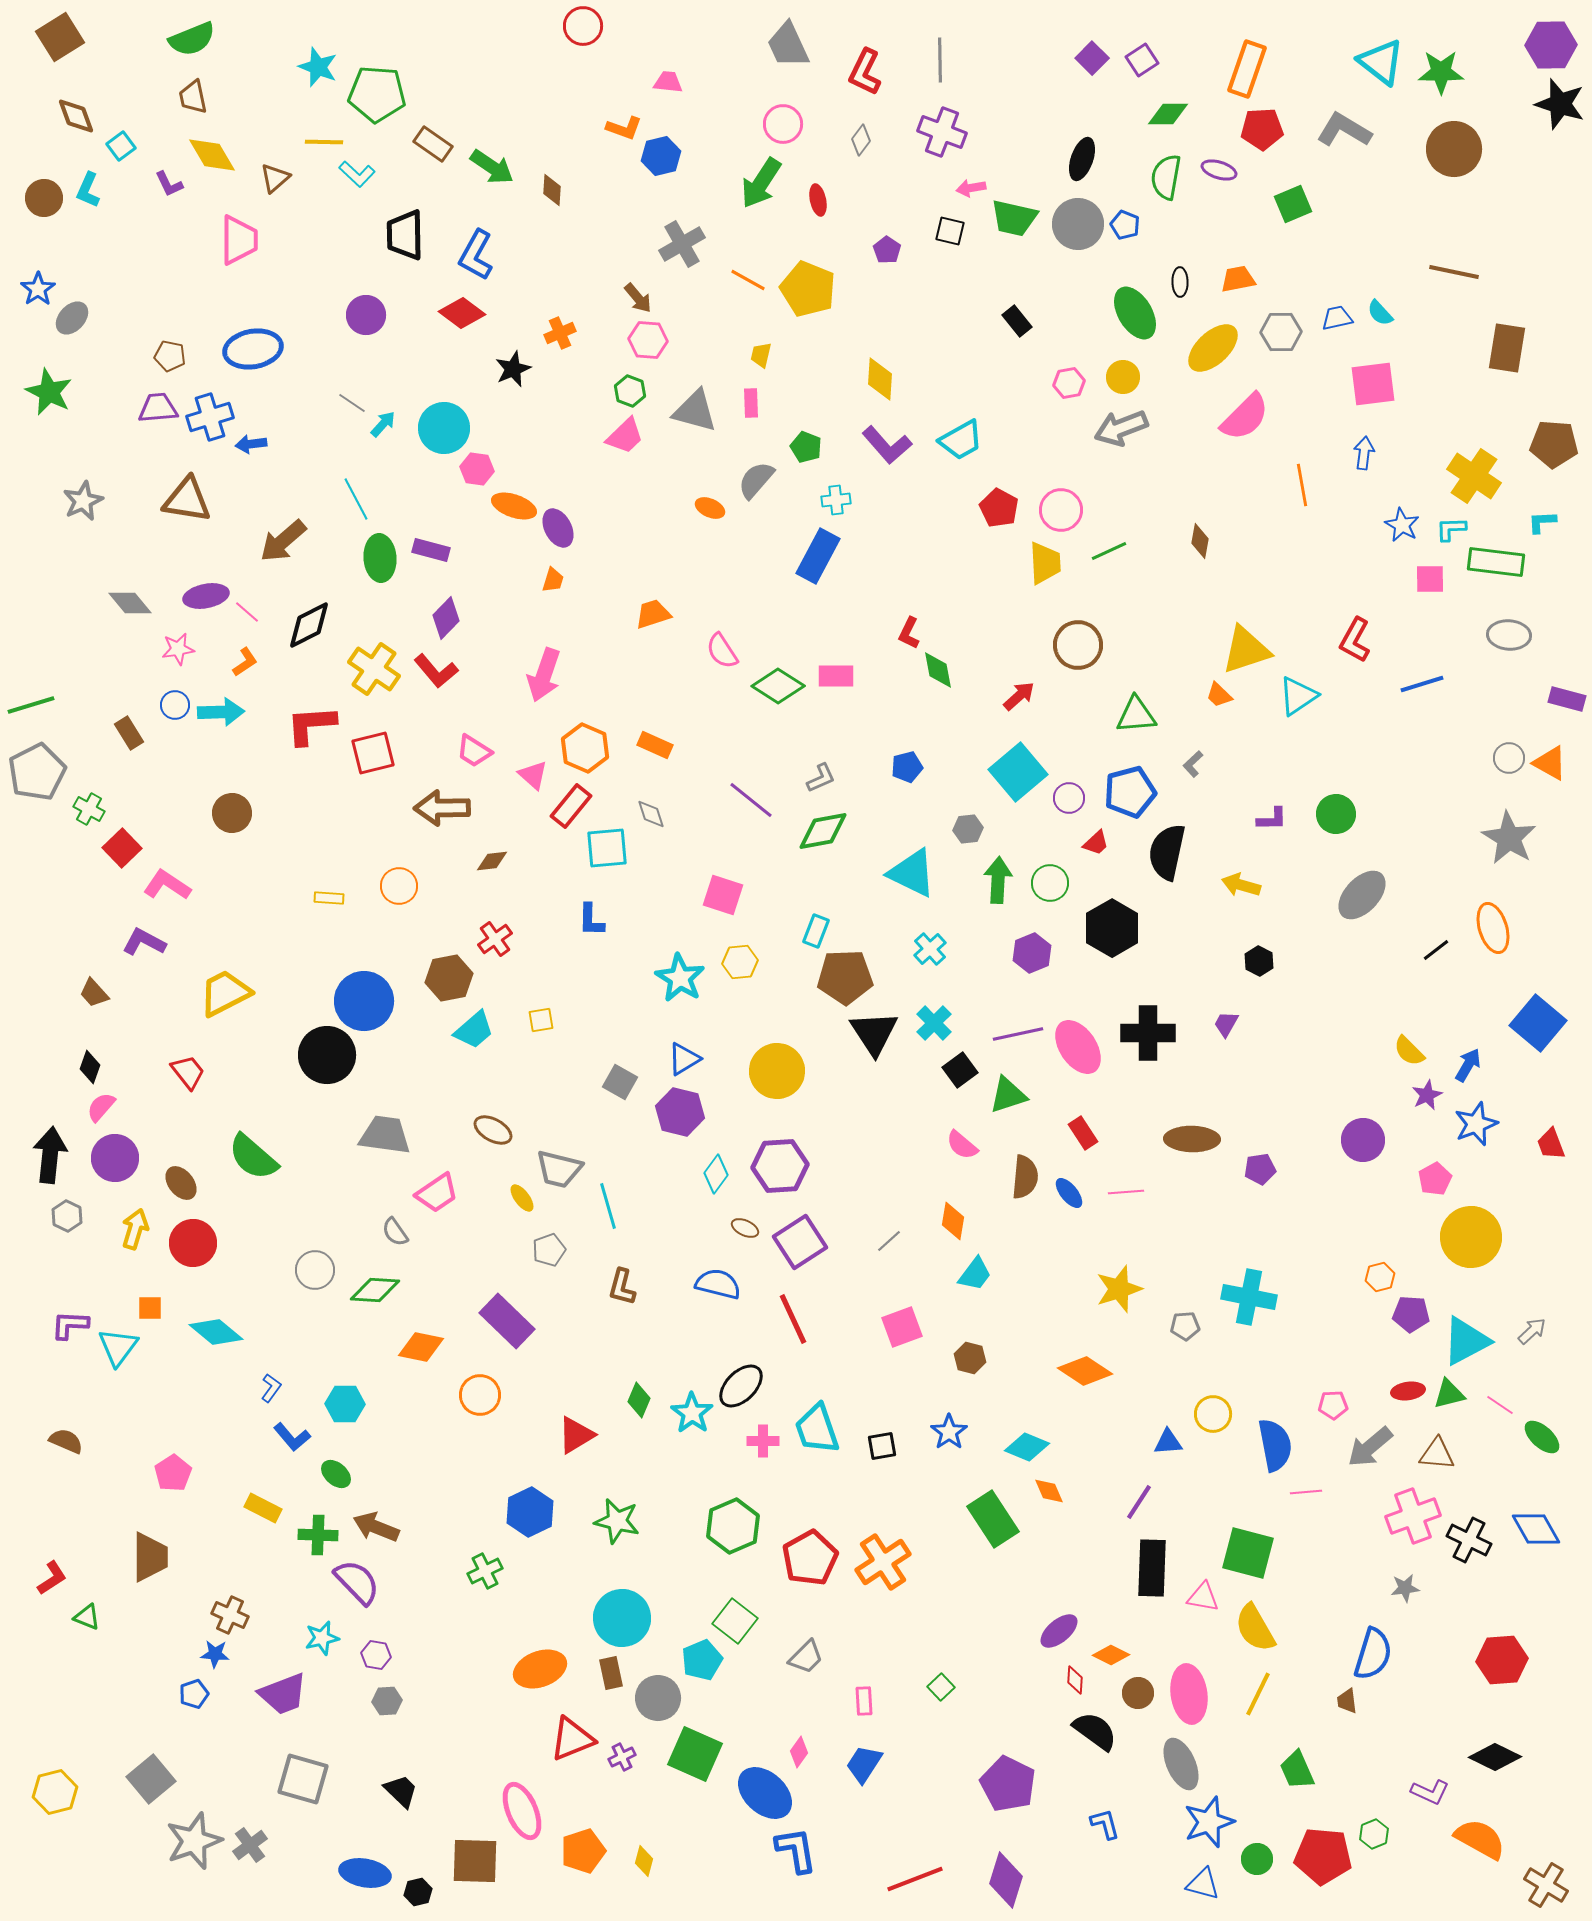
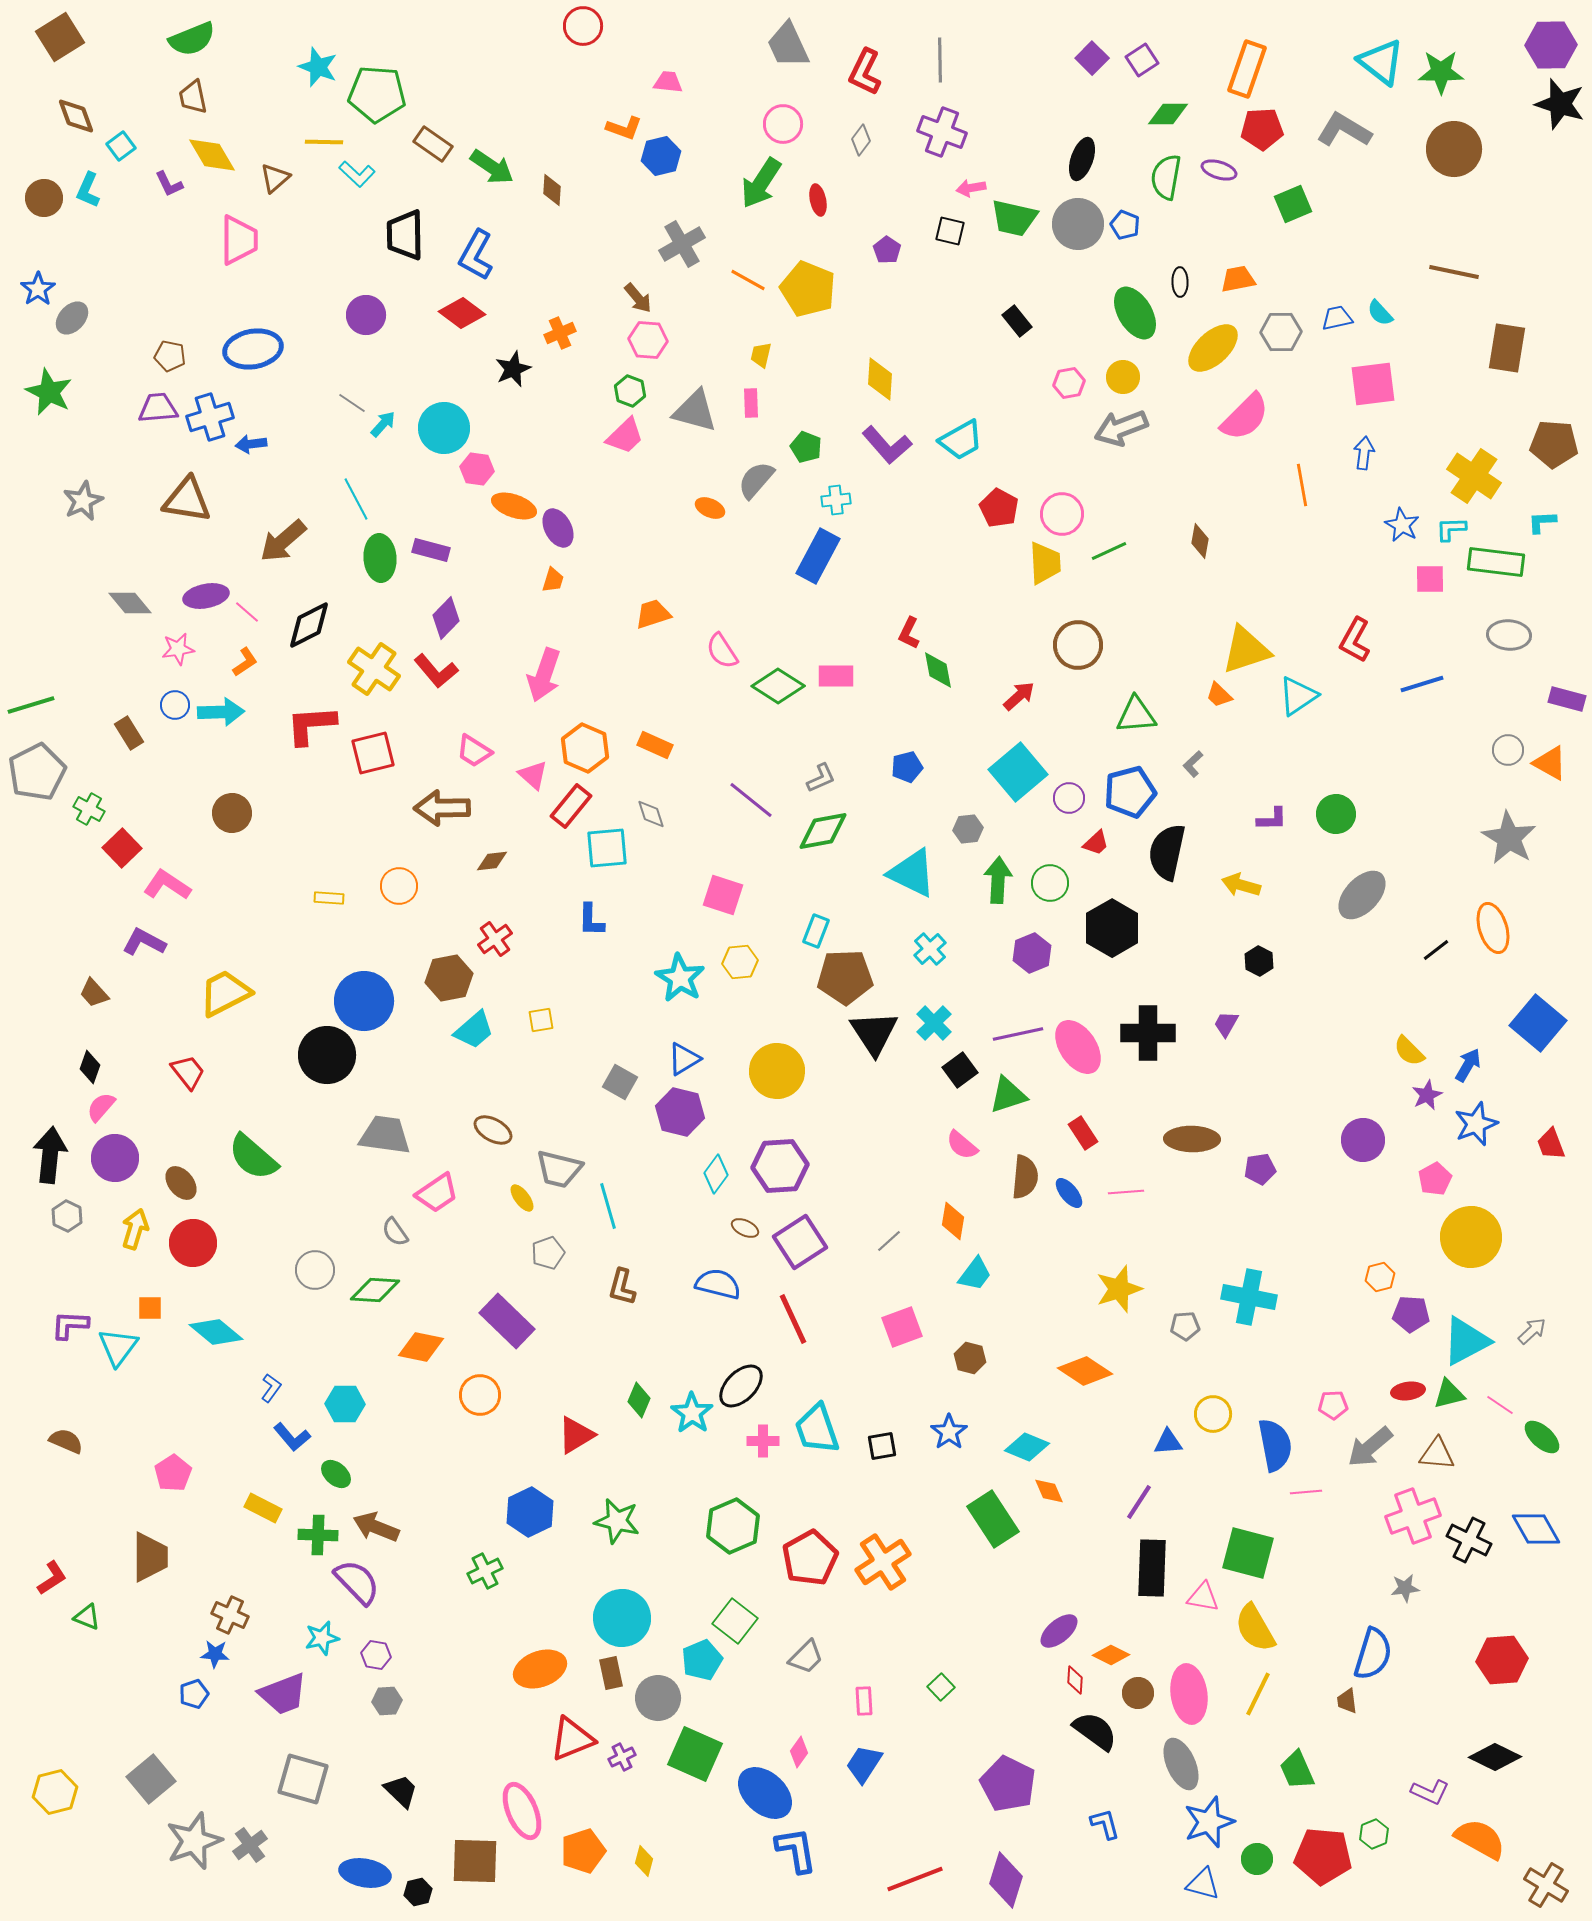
pink circle at (1061, 510): moved 1 px right, 4 px down
gray circle at (1509, 758): moved 1 px left, 8 px up
gray pentagon at (549, 1250): moved 1 px left, 3 px down
